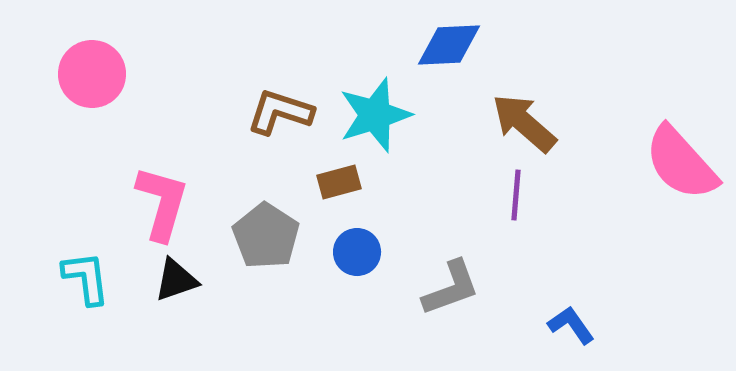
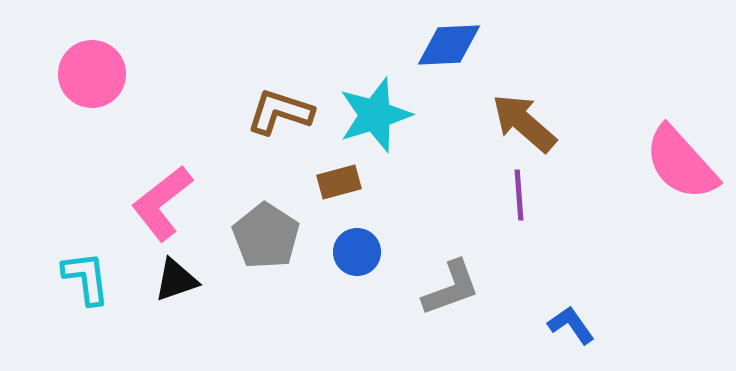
purple line: moved 3 px right; rotated 9 degrees counterclockwise
pink L-shape: rotated 144 degrees counterclockwise
